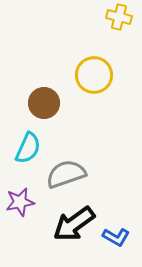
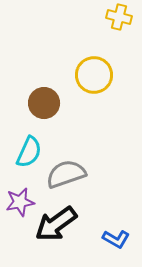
cyan semicircle: moved 1 px right, 4 px down
black arrow: moved 18 px left
blue L-shape: moved 2 px down
